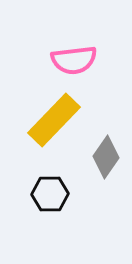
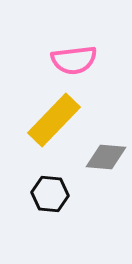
gray diamond: rotated 60 degrees clockwise
black hexagon: rotated 6 degrees clockwise
